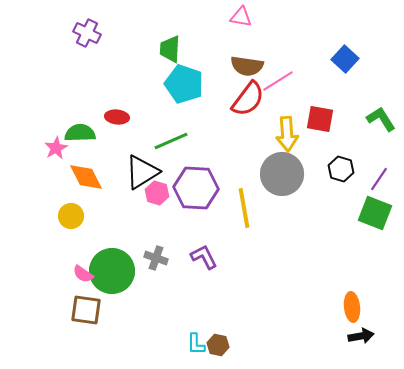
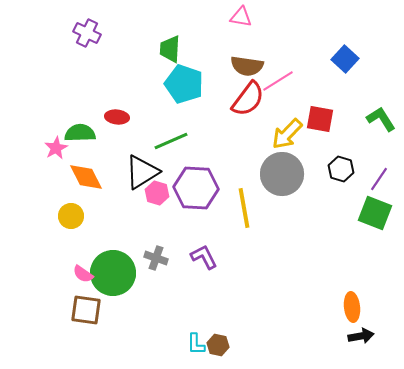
yellow arrow: rotated 48 degrees clockwise
green circle: moved 1 px right, 2 px down
